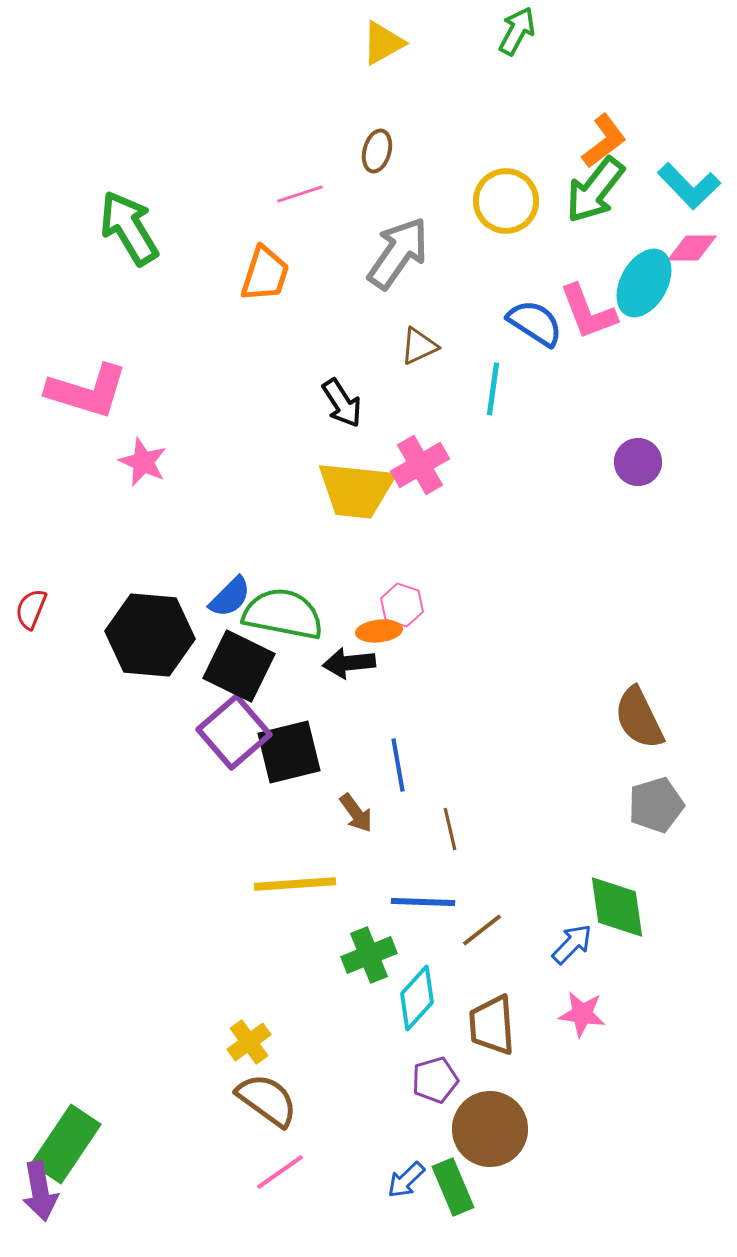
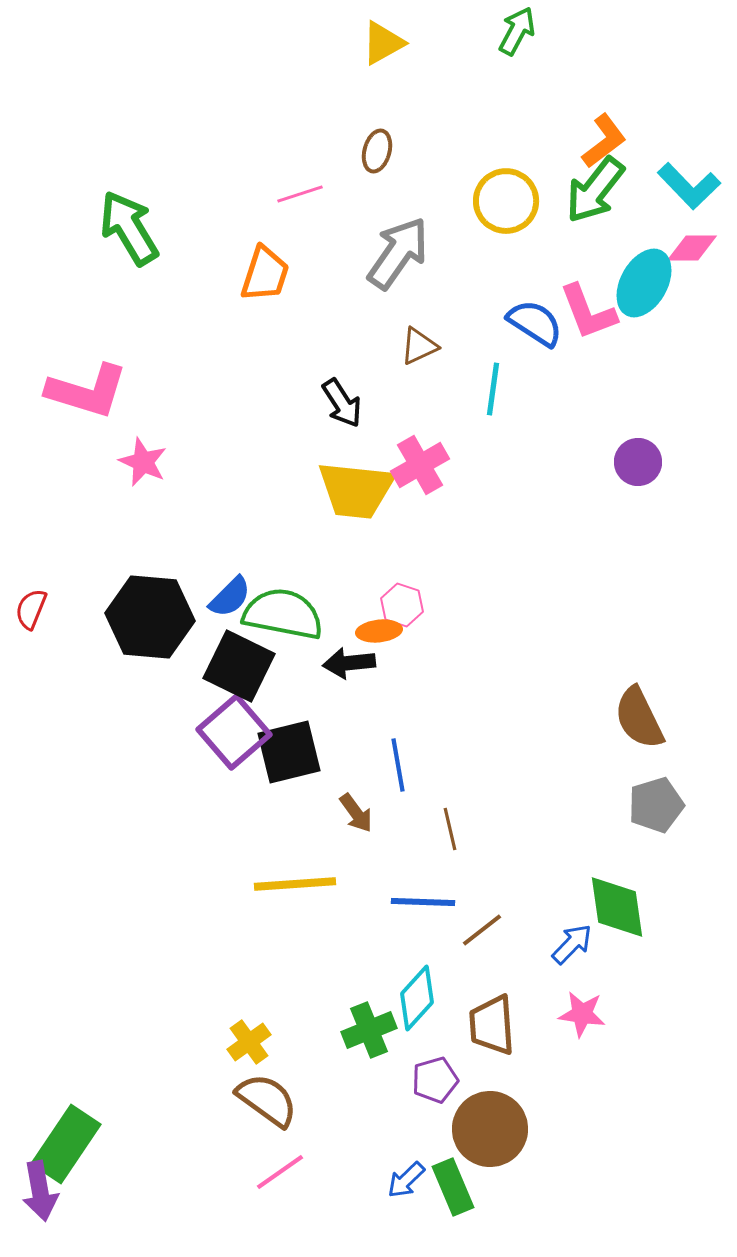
black hexagon at (150, 635): moved 18 px up
green cross at (369, 955): moved 75 px down
